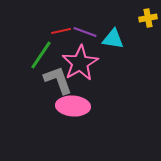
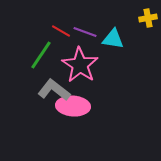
red line: rotated 42 degrees clockwise
pink star: moved 2 px down; rotated 9 degrees counterclockwise
gray L-shape: moved 4 px left, 10 px down; rotated 32 degrees counterclockwise
